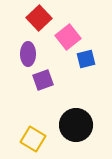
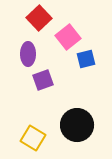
black circle: moved 1 px right
yellow square: moved 1 px up
